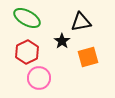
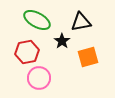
green ellipse: moved 10 px right, 2 px down
red hexagon: rotated 15 degrees clockwise
